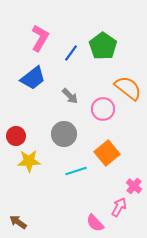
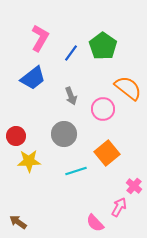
gray arrow: moved 1 px right; rotated 24 degrees clockwise
